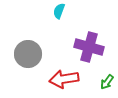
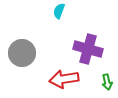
purple cross: moved 1 px left, 2 px down
gray circle: moved 6 px left, 1 px up
green arrow: rotated 49 degrees counterclockwise
